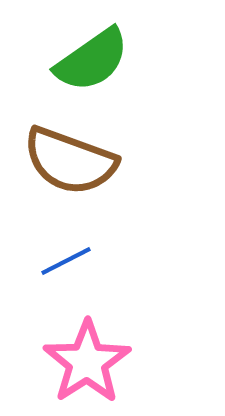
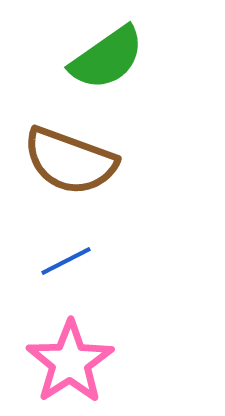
green semicircle: moved 15 px right, 2 px up
pink star: moved 17 px left
